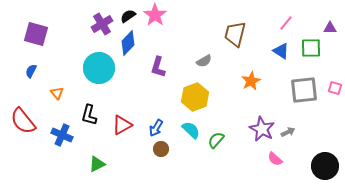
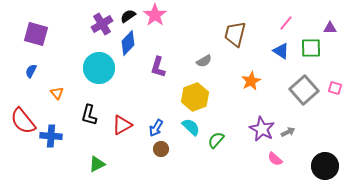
gray square: rotated 36 degrees counterclockwise
cyan semicircle: moved 3 px up
blue cross: moved 11 px left, 1 px down; rotated 20 degrees counterclockwise
